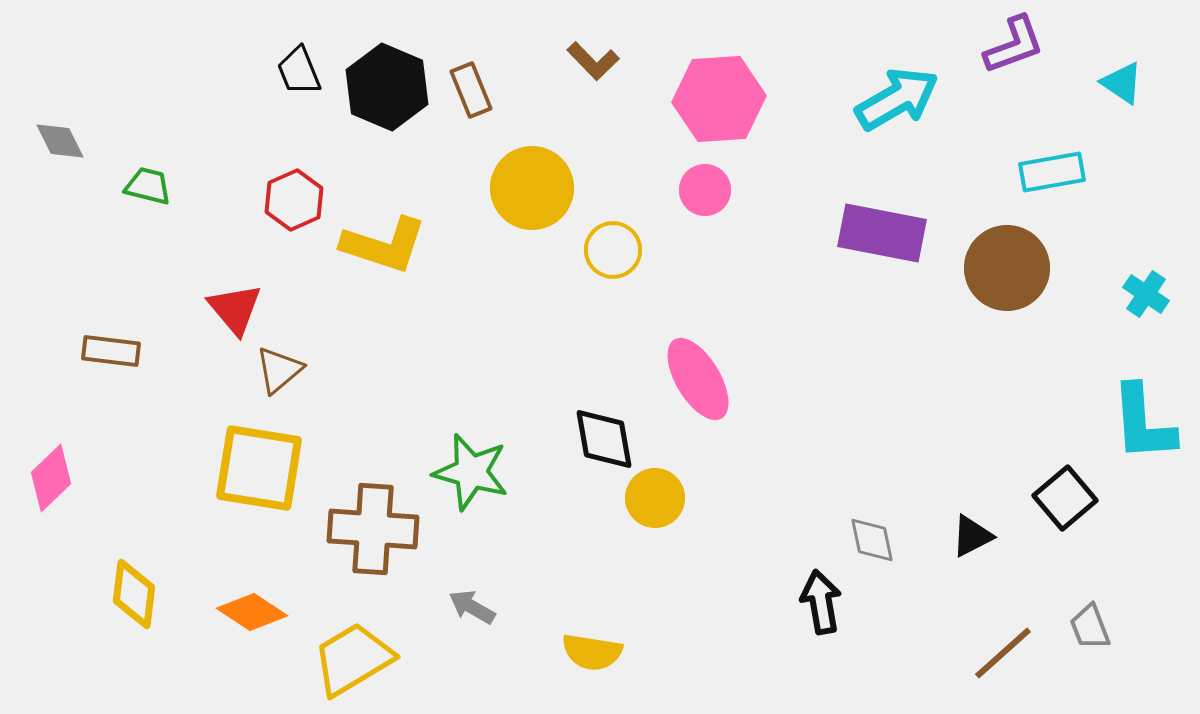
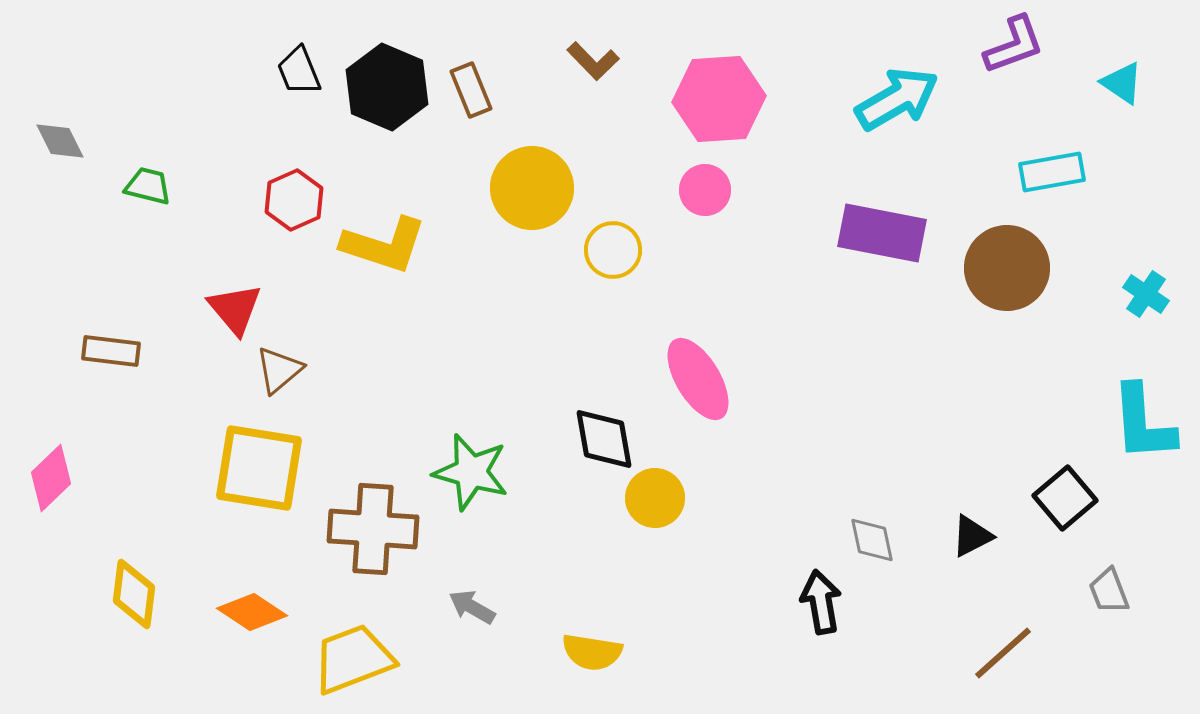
gray trapezoid at (1090, 627): moved 19 px right, 36 px up
yellow trapezoid at (353, 659): rotated 10 degrees clockwise
